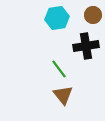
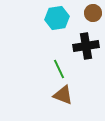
brown circle: moved 2 px up
green line: rotated 12 degrees clockwise
brown triangle: rotated 30 degrees counterclockwise
